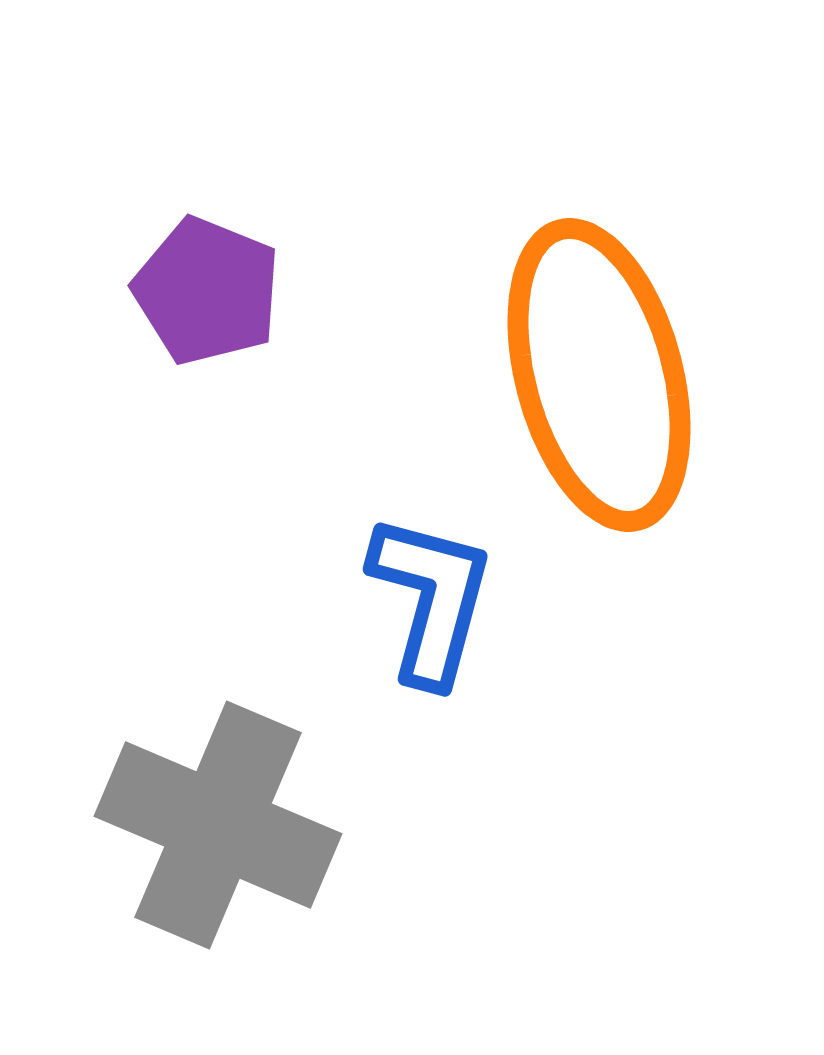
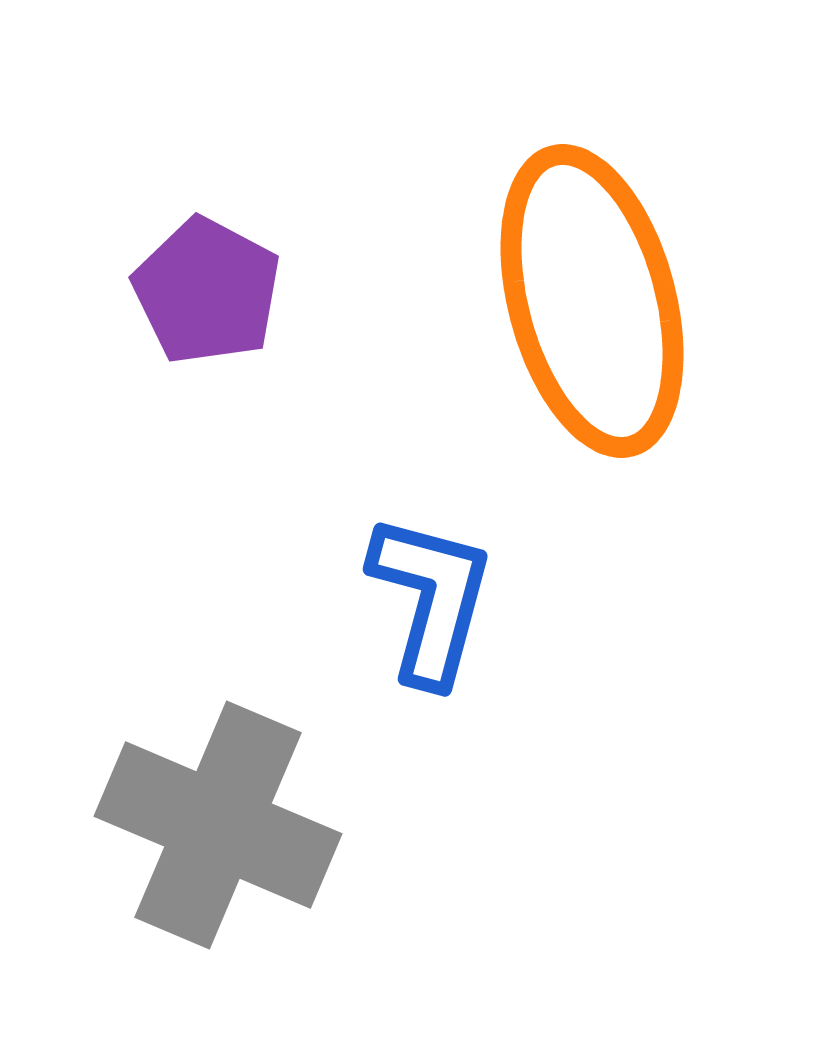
purple pentagon: rotated 6 degrees clockwise
orange ellipse: moved 7 px left, 74 px up
